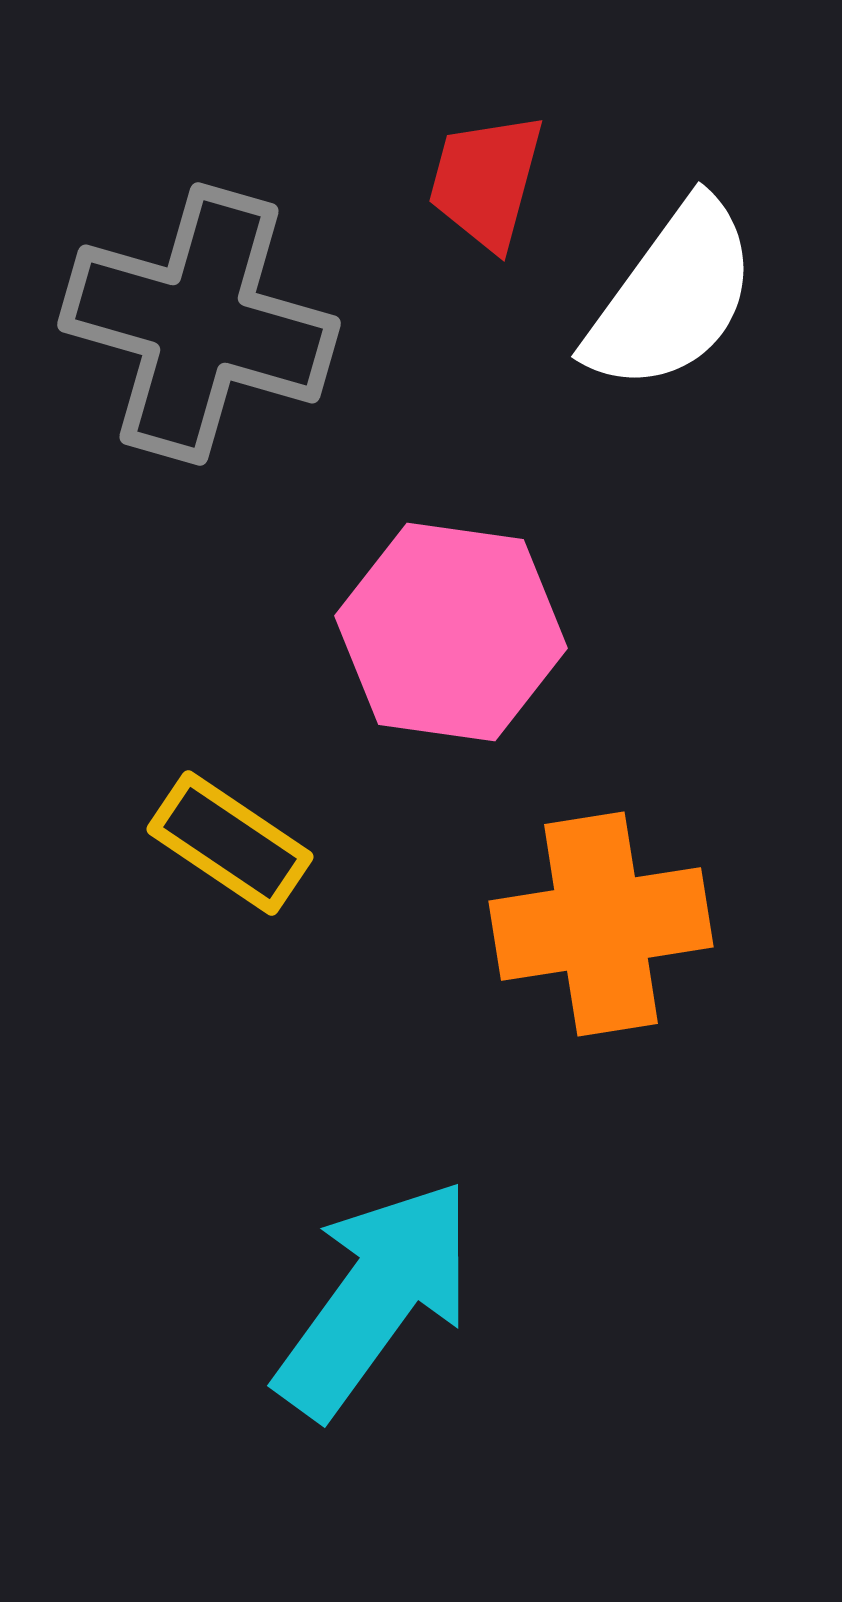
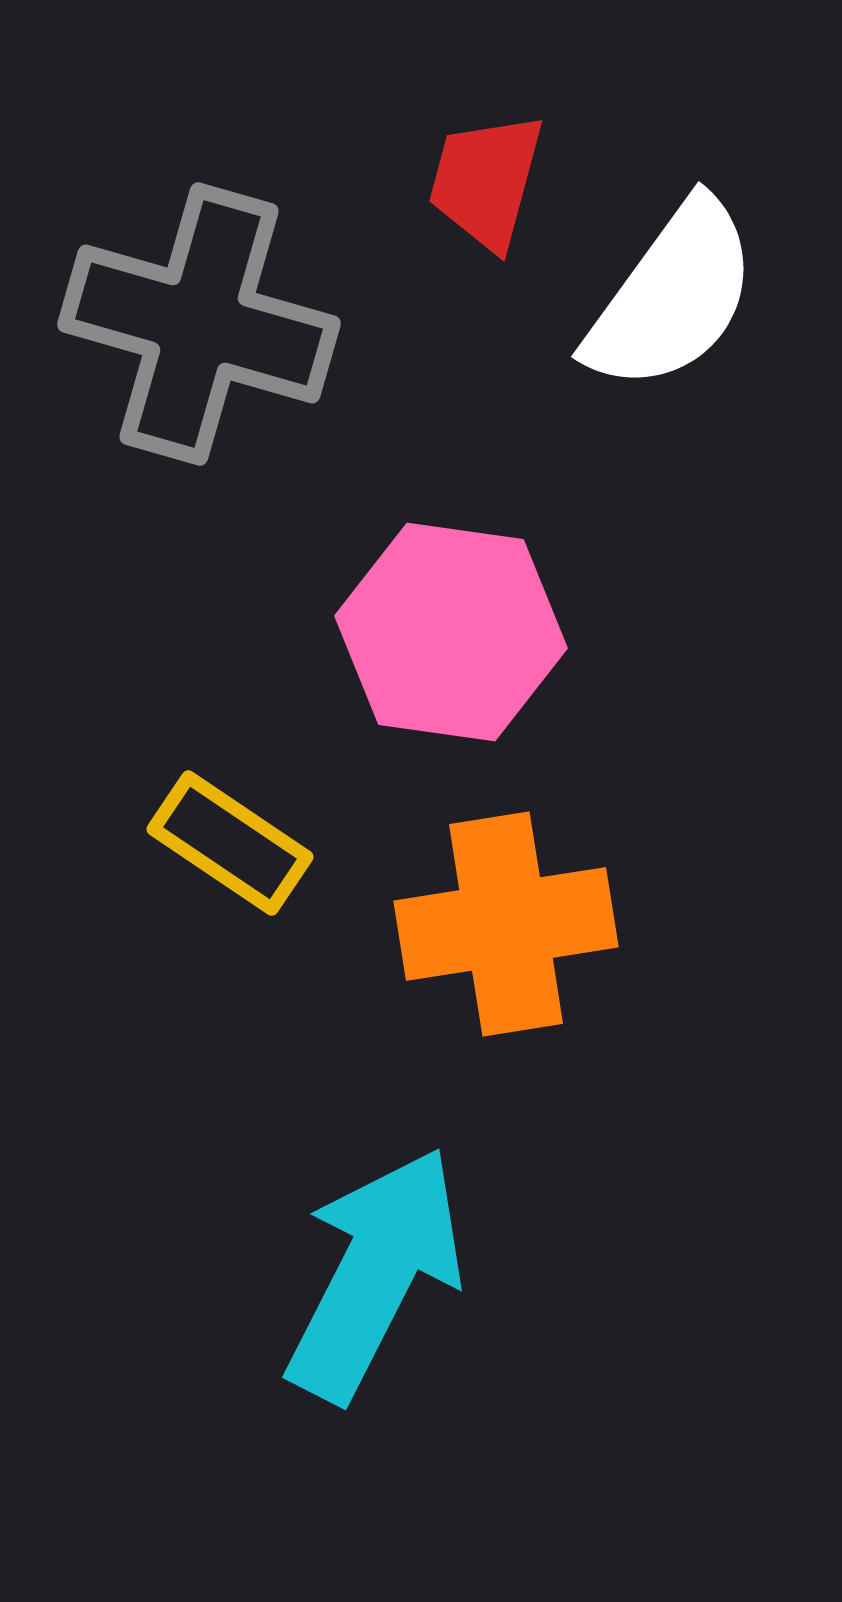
orange cross: moved 95 px left
cyan arrow: moved 24 px up; rotated 9 degrees counterclockwise
